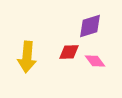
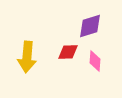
red diamond: moved 1 px left
pink diamond: rotated 40 degrees clockwise
